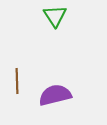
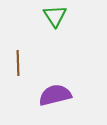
brown line: moved 1 px right, 18 px up
